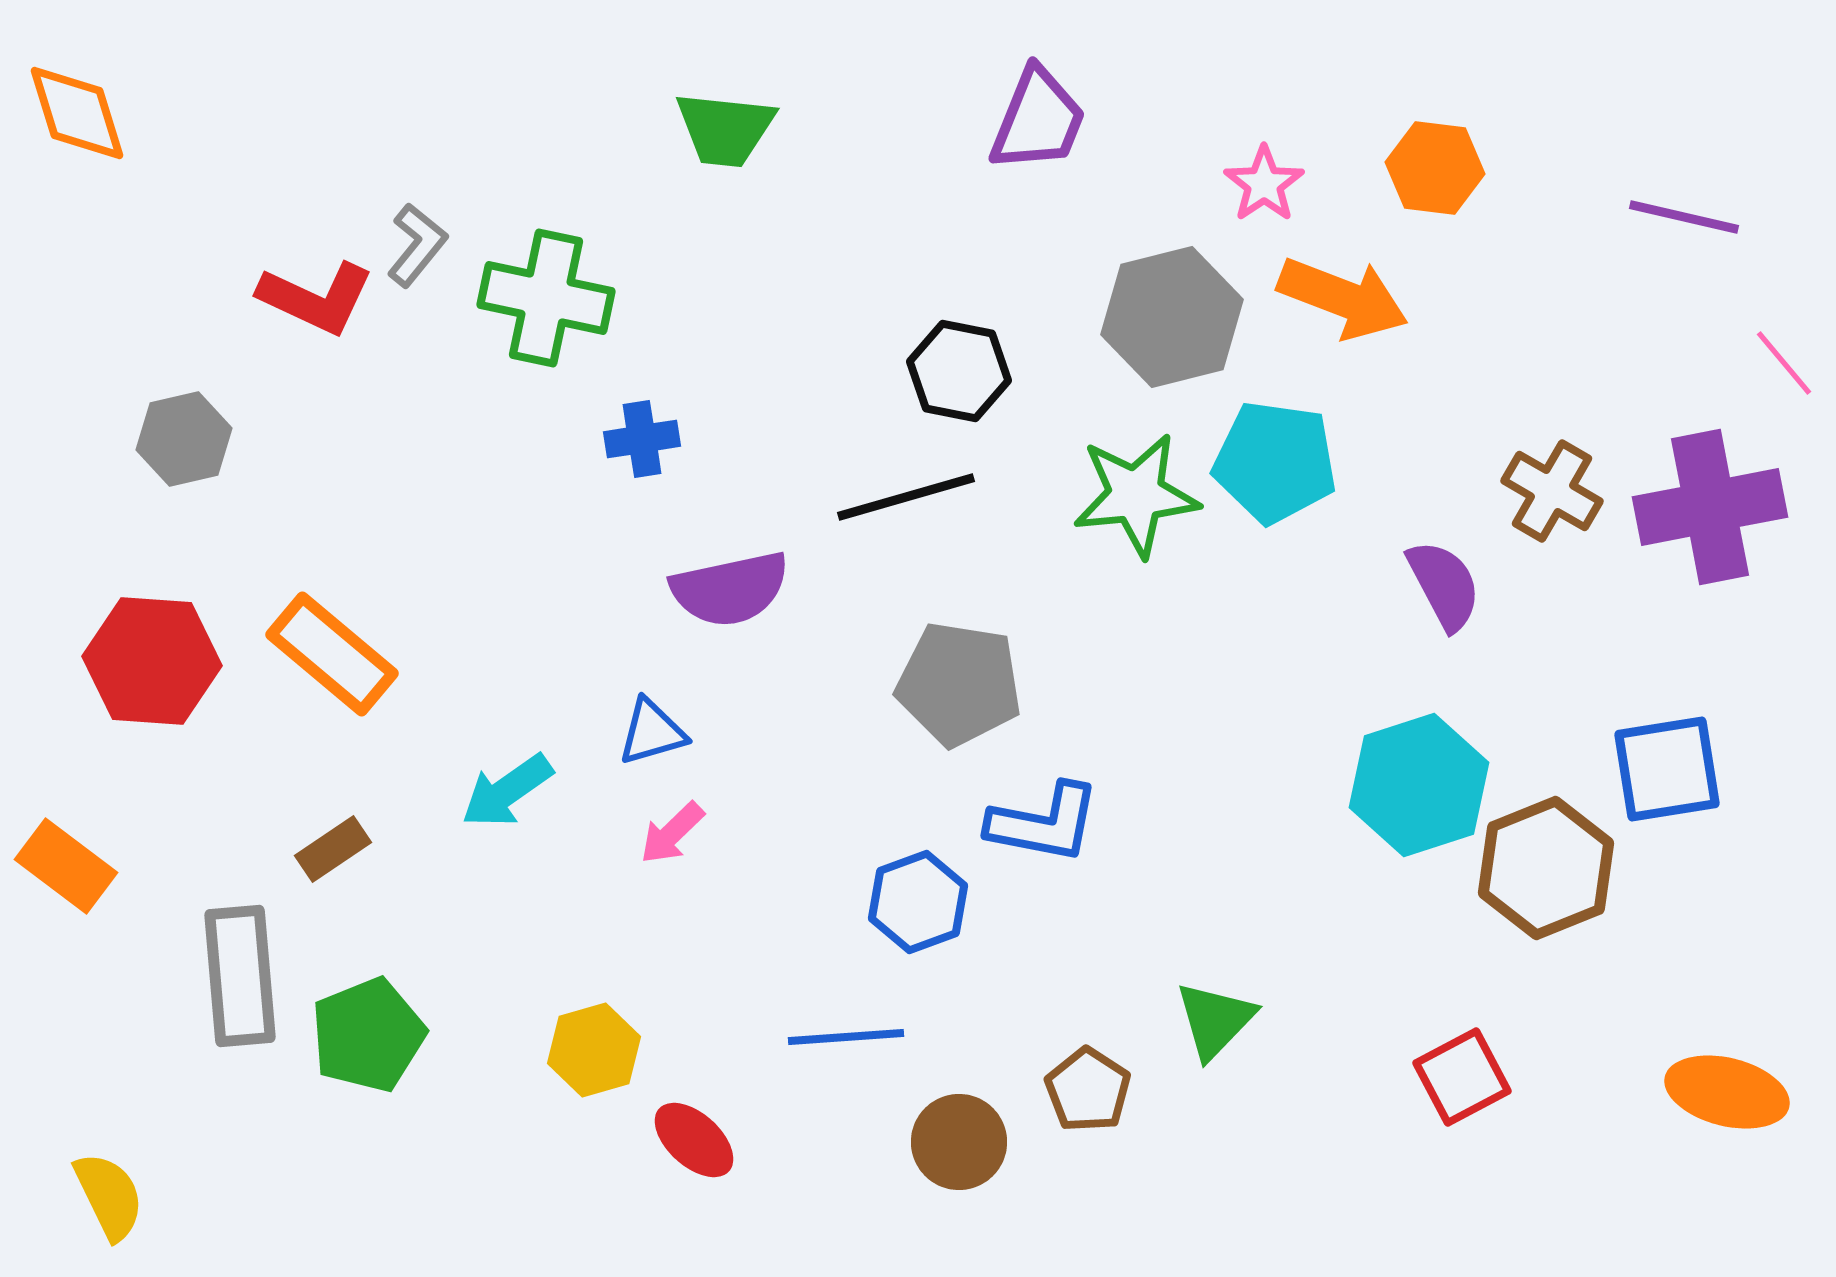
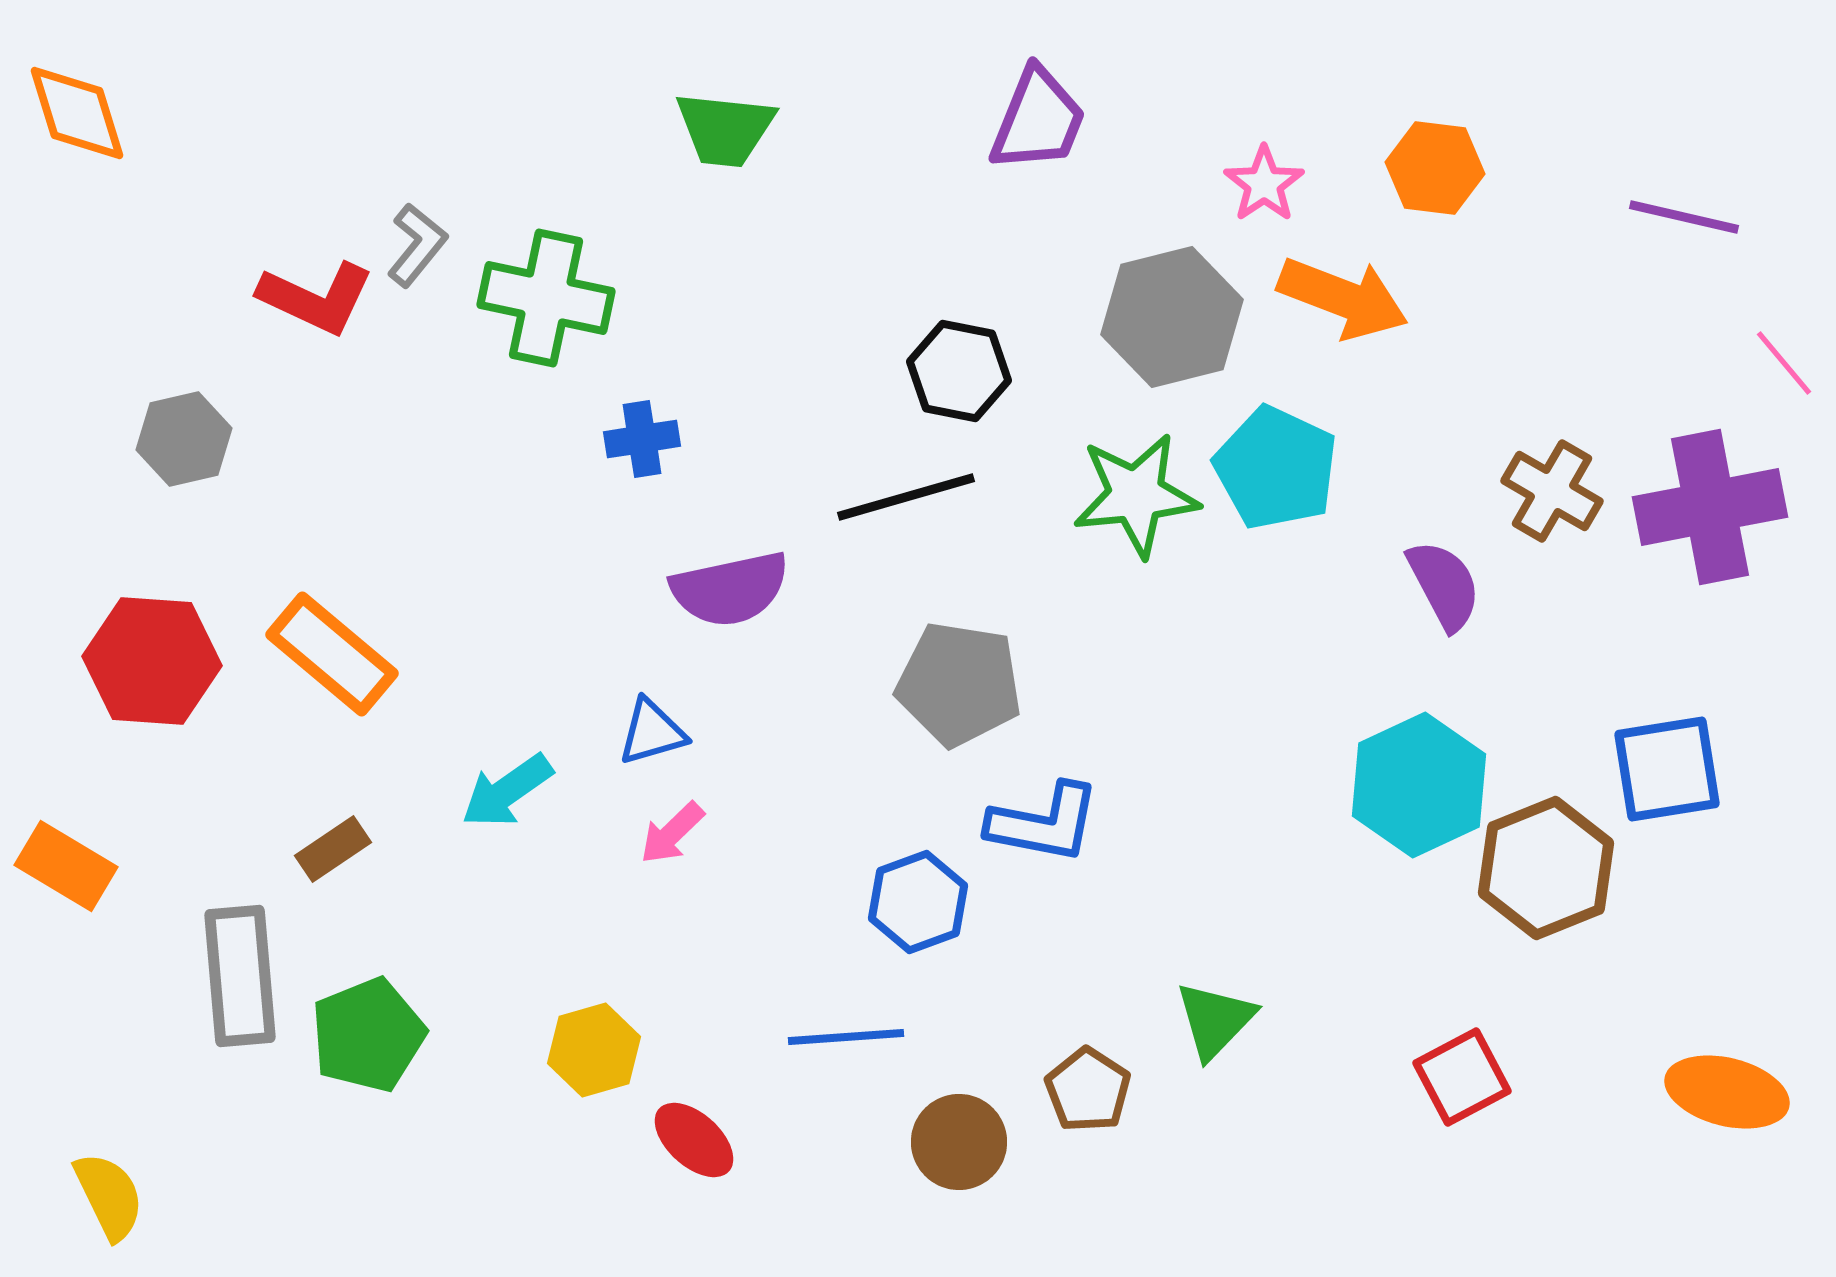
cyan pentagon at (1275, 462): moved 1 px right, 6 px down; rotated 17 degrees clockwise
cyan hexagon at (1419, 785): rotated 7 degrees counterclockwise
orange rectangle at (66, 866): rotated 6 degrees counterclockwise
